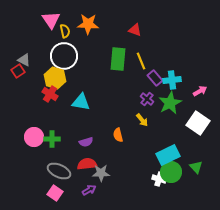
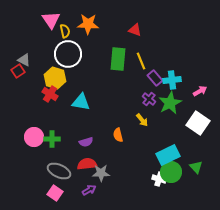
white circle: moved 4 px right, 2 px up
purple cross: moved 2 px right
